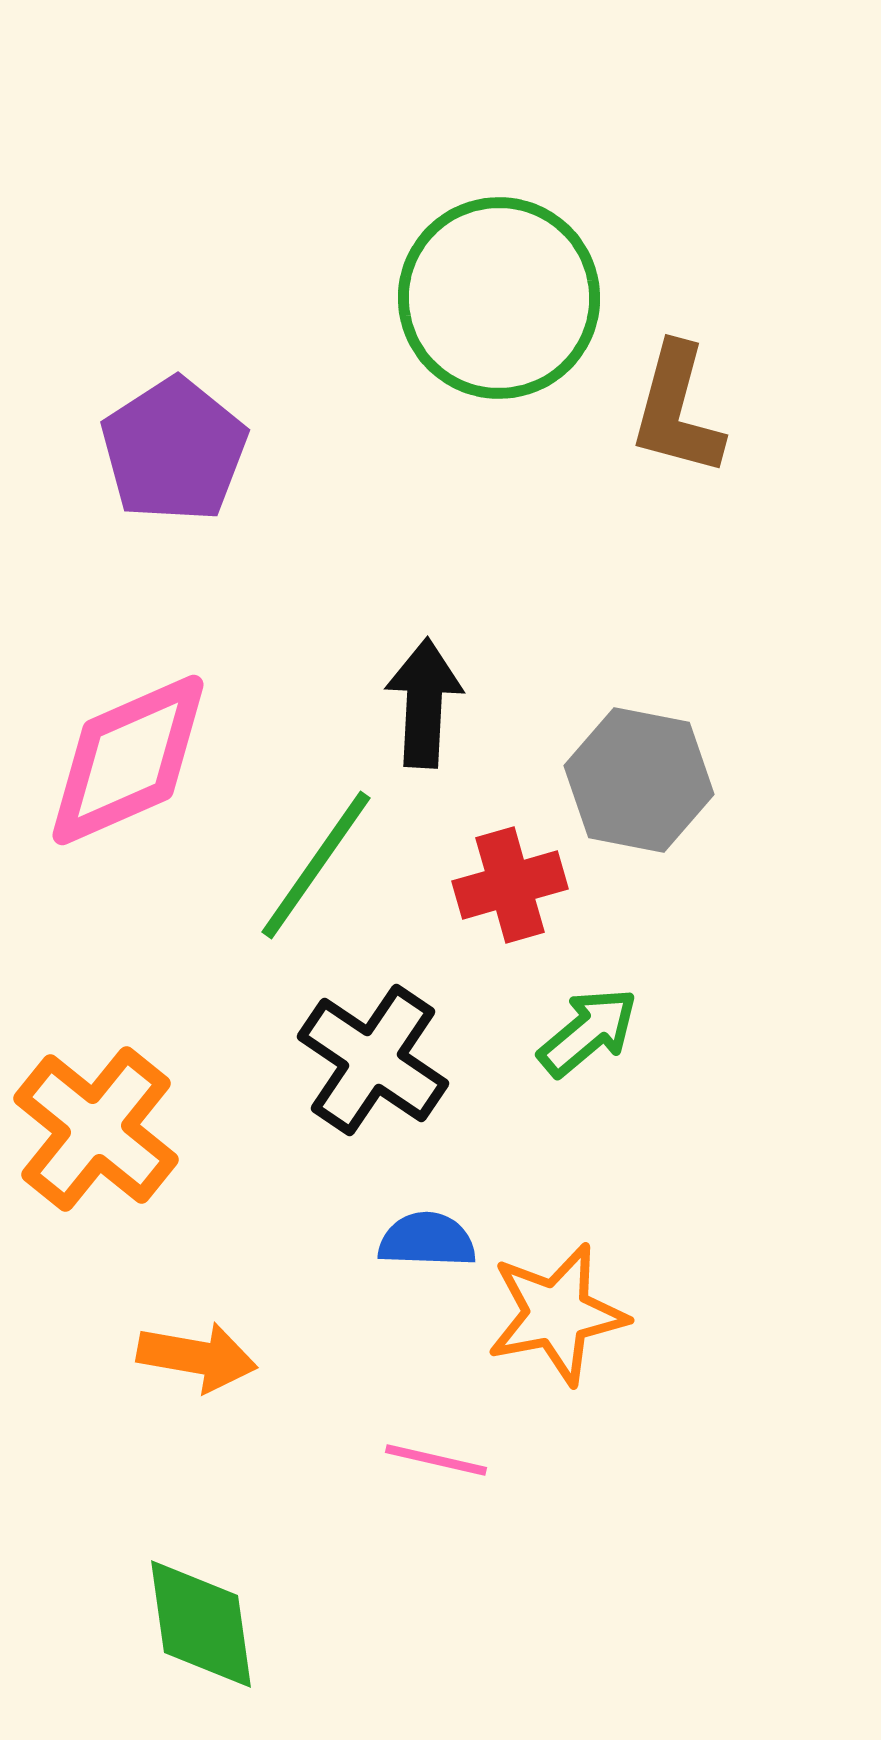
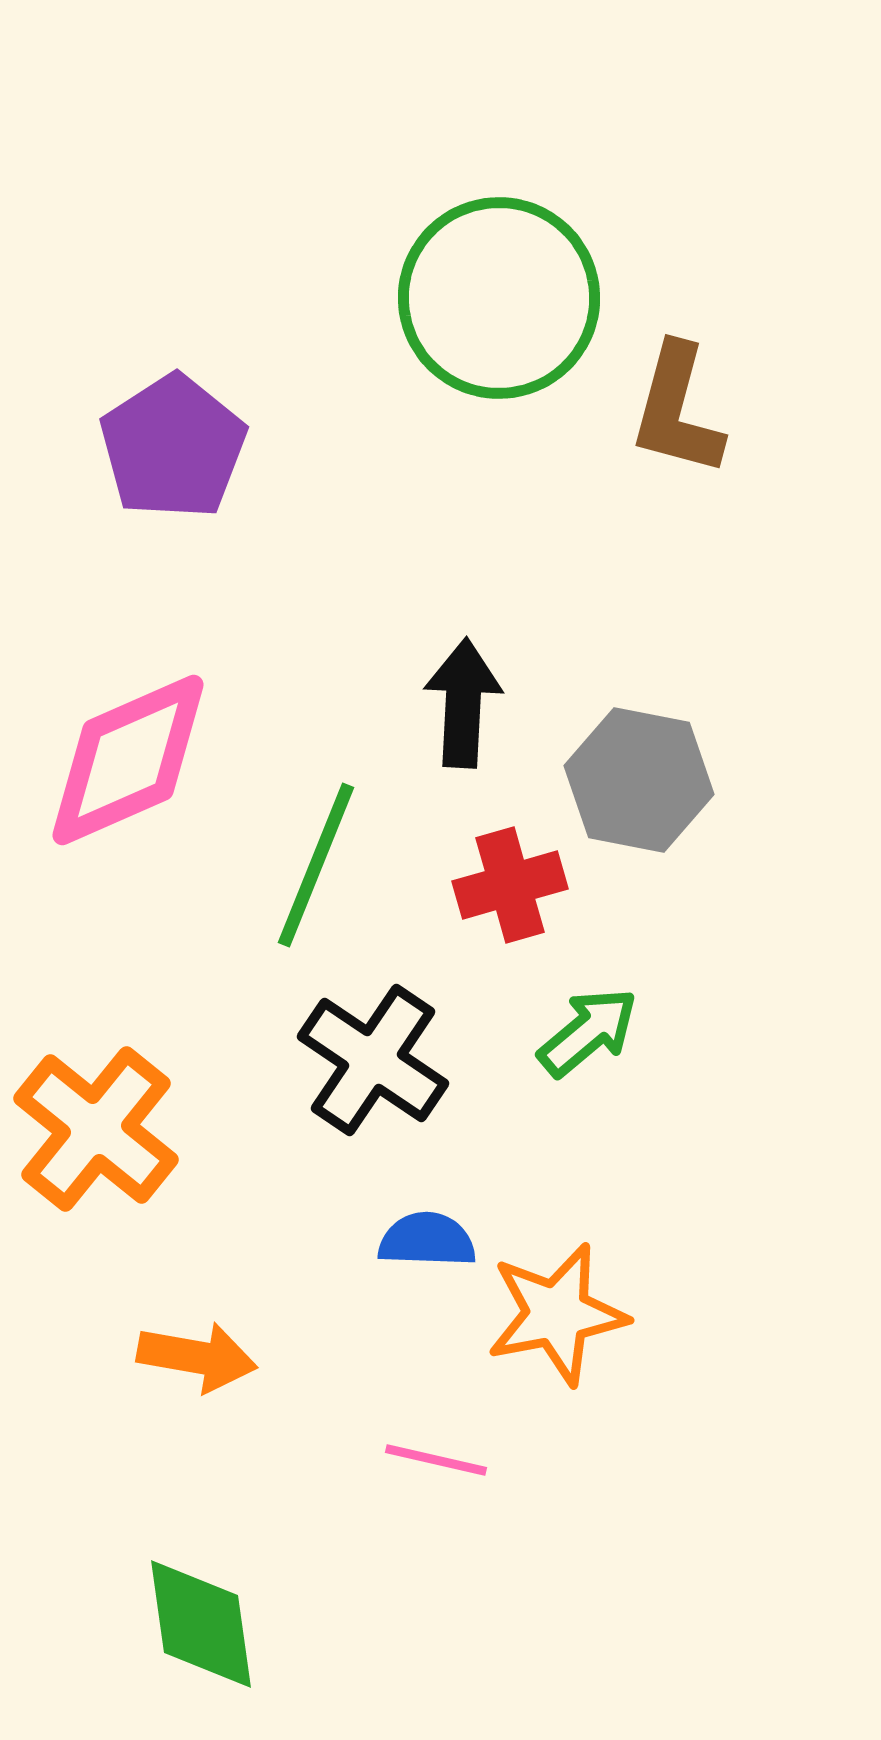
purple pentagon: moved 1 px left, 3 px up
black arrow: moved 39 px right
green line: rotated 13 degrees counterclockwise
